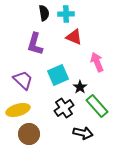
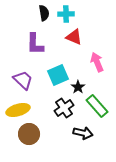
purple L-shape: rotated 15 degrees counterclockwise
black star: moved 2 px left
